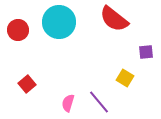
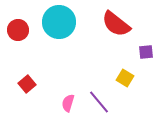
red semicircle: moved 2 px right, 5 px down
